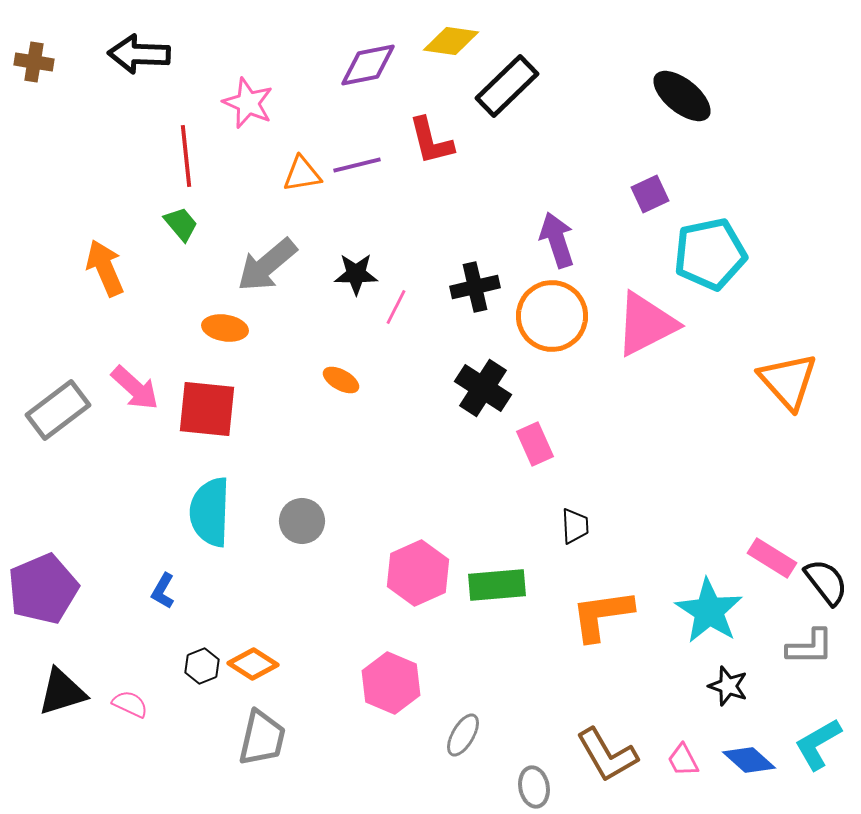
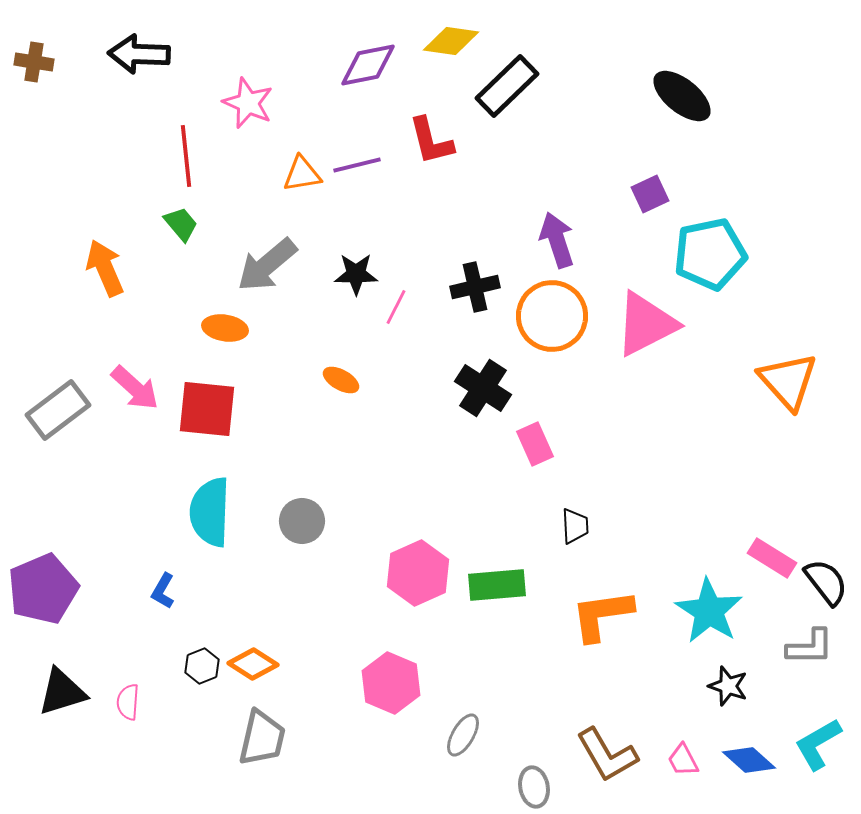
pink semicircle at (130, 704): moved 2 px left, 2 px up; rotated 111 degrees counterclockwise
